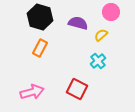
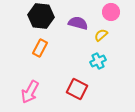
black hexagon: moved 1 px right, 1 px up; rotated 10 degrees counterclockwise
cyan cross: rotated 14 degrees clockwise
pink arrow: moved 2 px left; rotated 135 degrees clockwise
